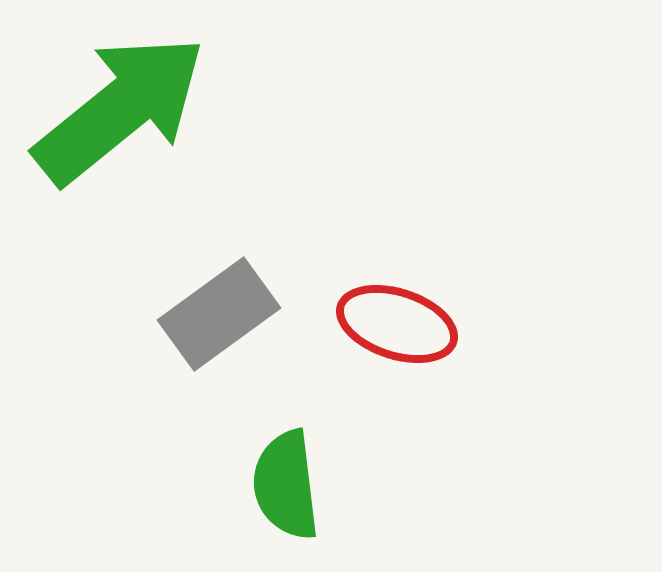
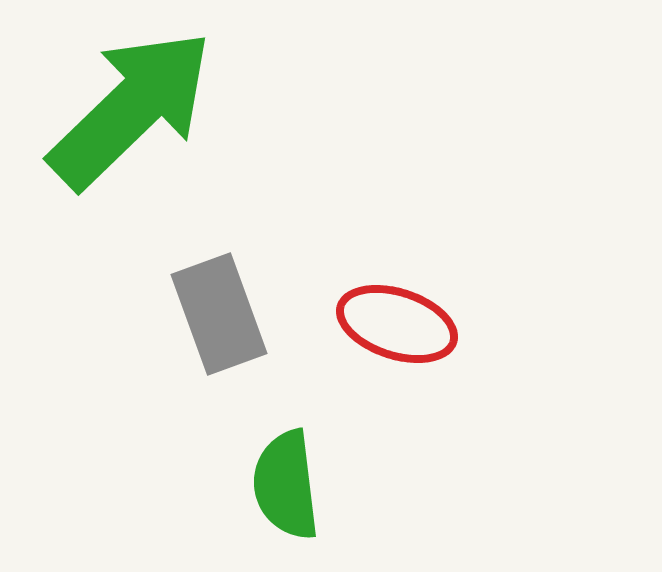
green arrow: moved 11 px right; rotated 5 degrees counterclockwise
gray rectangle: rotated 74 degrees counterclockwise
